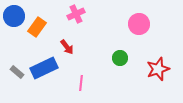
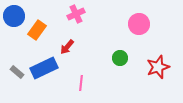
orange rectangle: moved 3 px down
red arrow: rotated 77 degrees clockwise
red star: moved 2 px up
